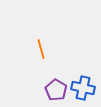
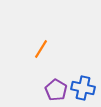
orange line: rotated 48 degrees clockwise
